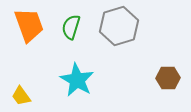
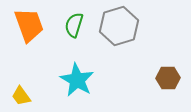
green semicircle: moved 3 px right, 2 px up
